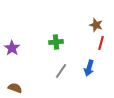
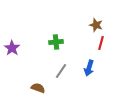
brown semicircle: moved 23 px right
